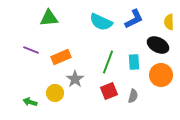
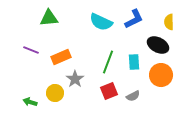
gray semicircle: rotated 48 degrees clockwise
